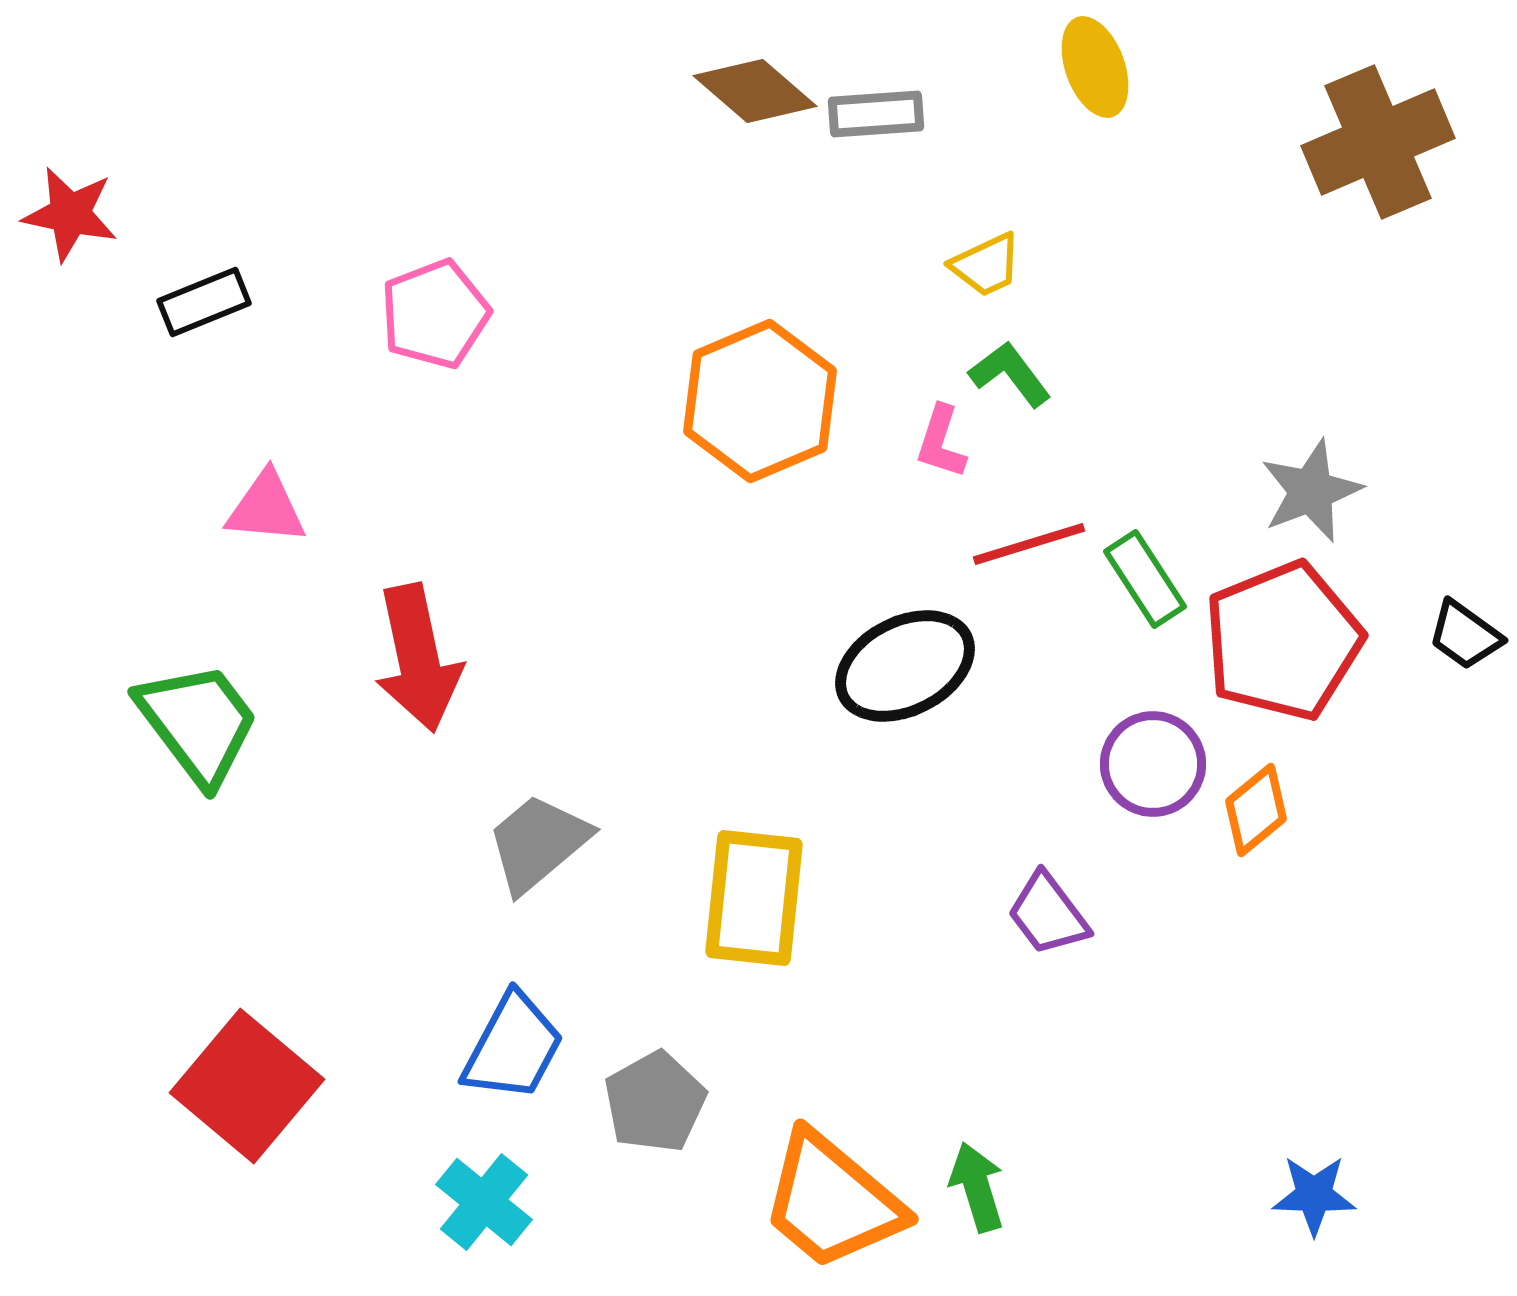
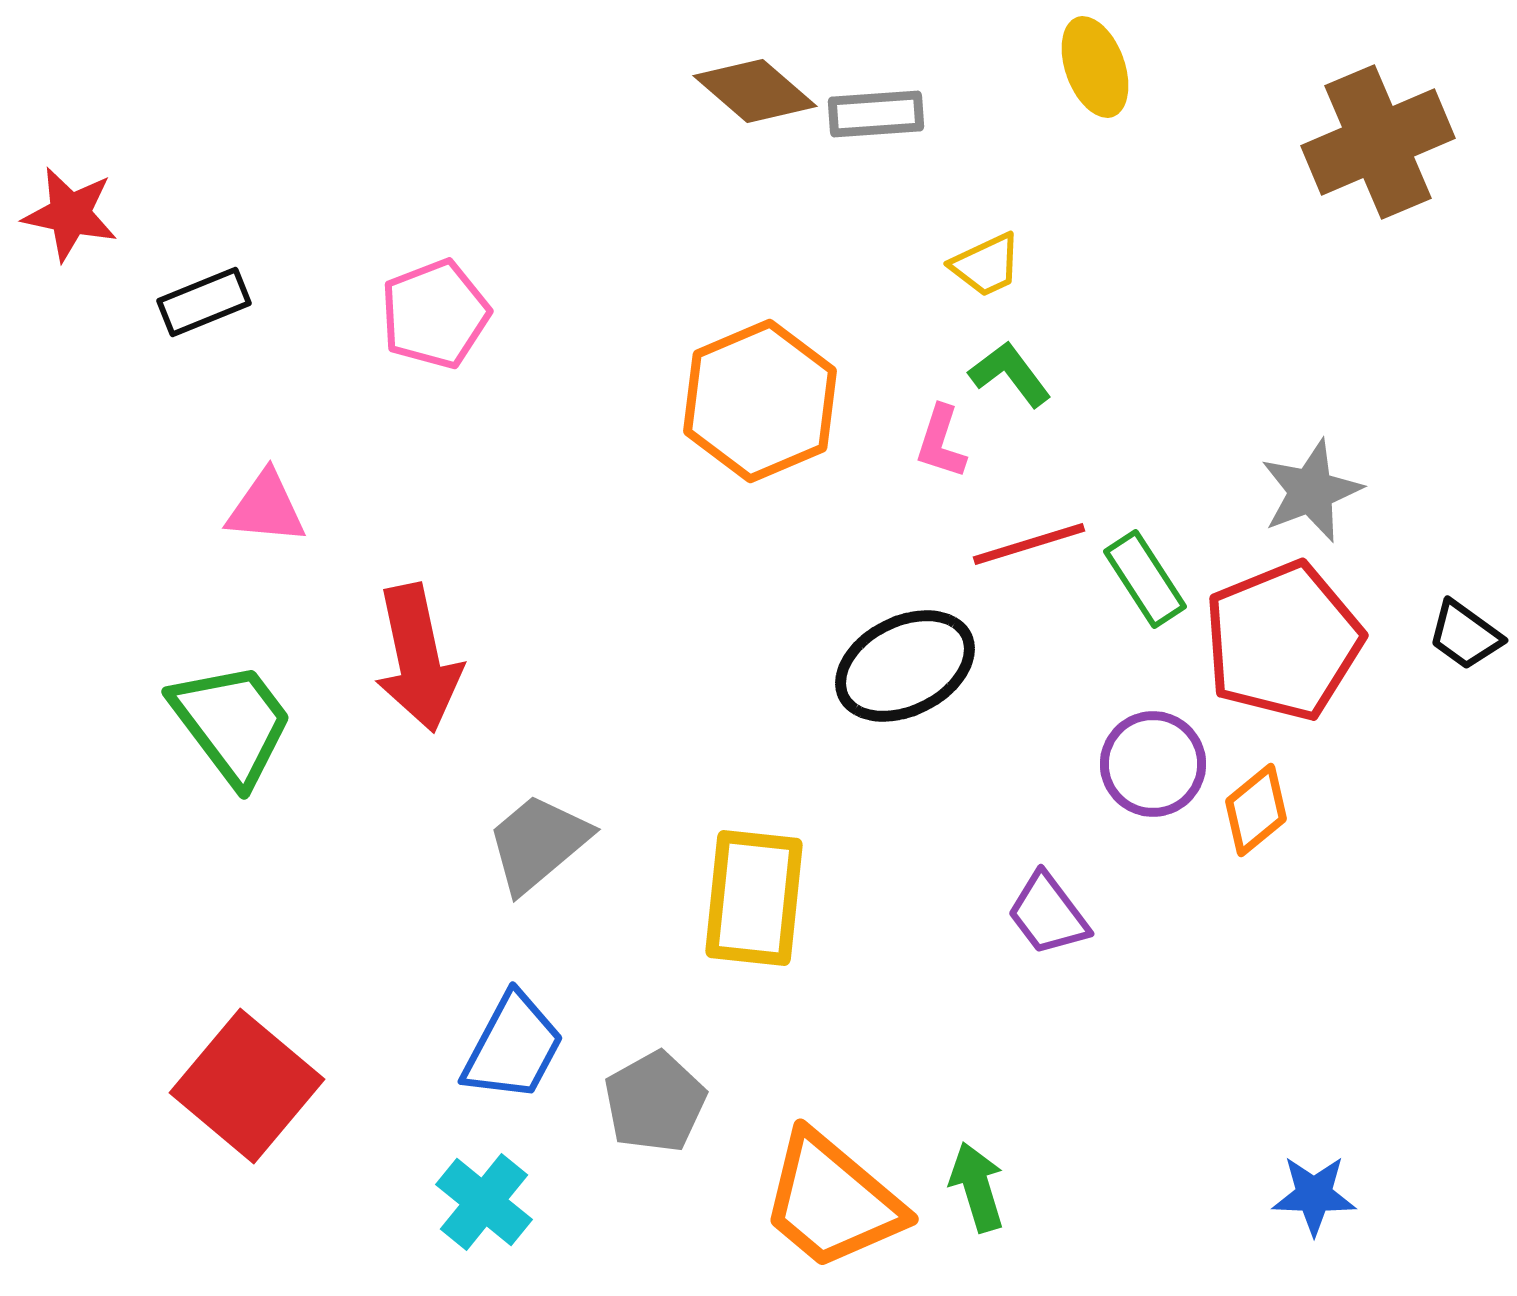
green trapezoid: moved 34 px right
